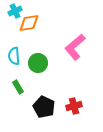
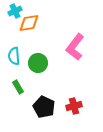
pink L-shape: rotated 12 degrees counterclockwise
